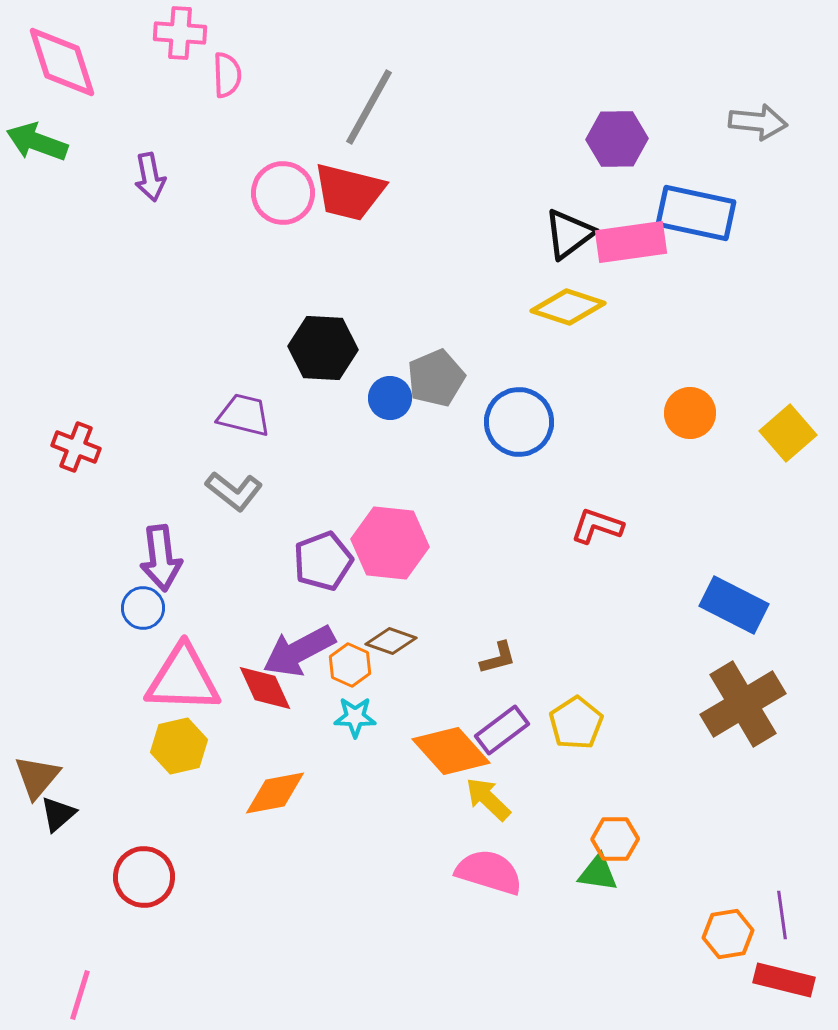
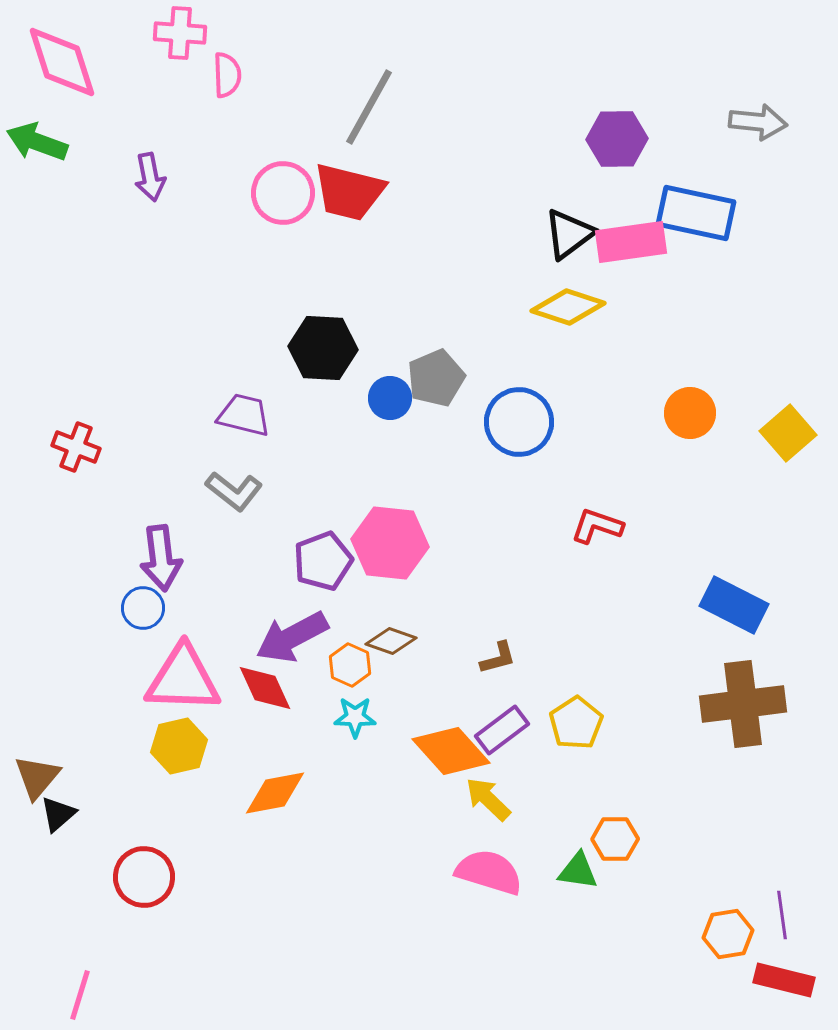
purple arrow at (299, 651): moved 7 px left, 14 px up
brown cross at (743, 704): rotated 24 degrees clockwise
green triangle at (598, 873): moved 20 px left, 2 px up
